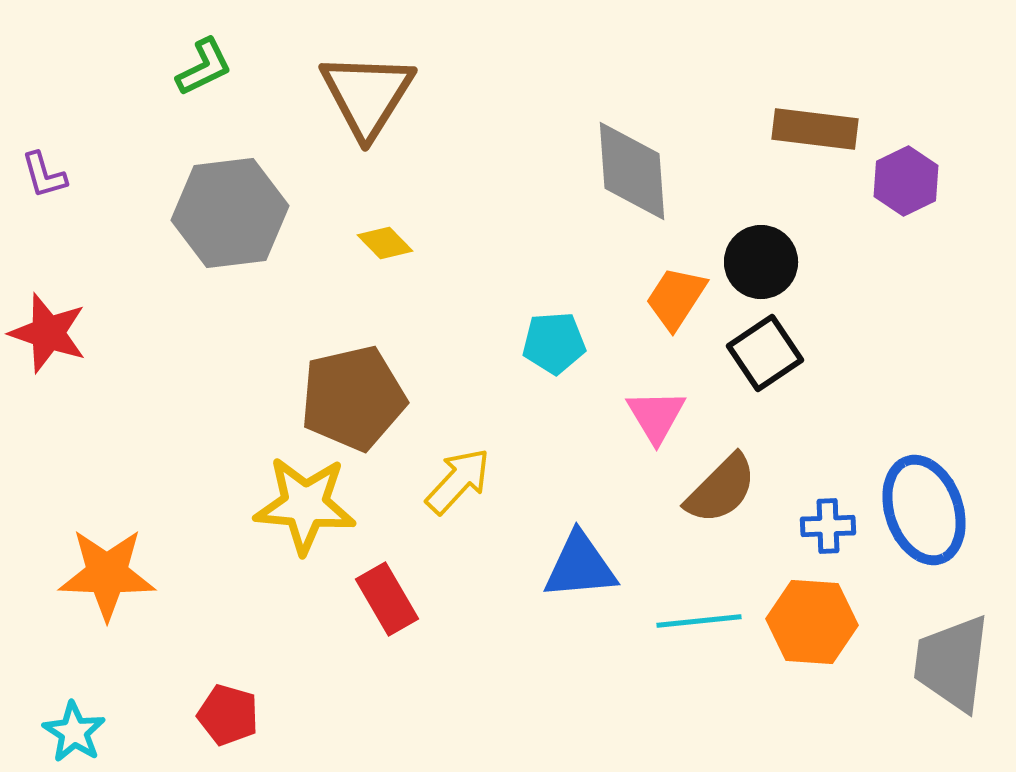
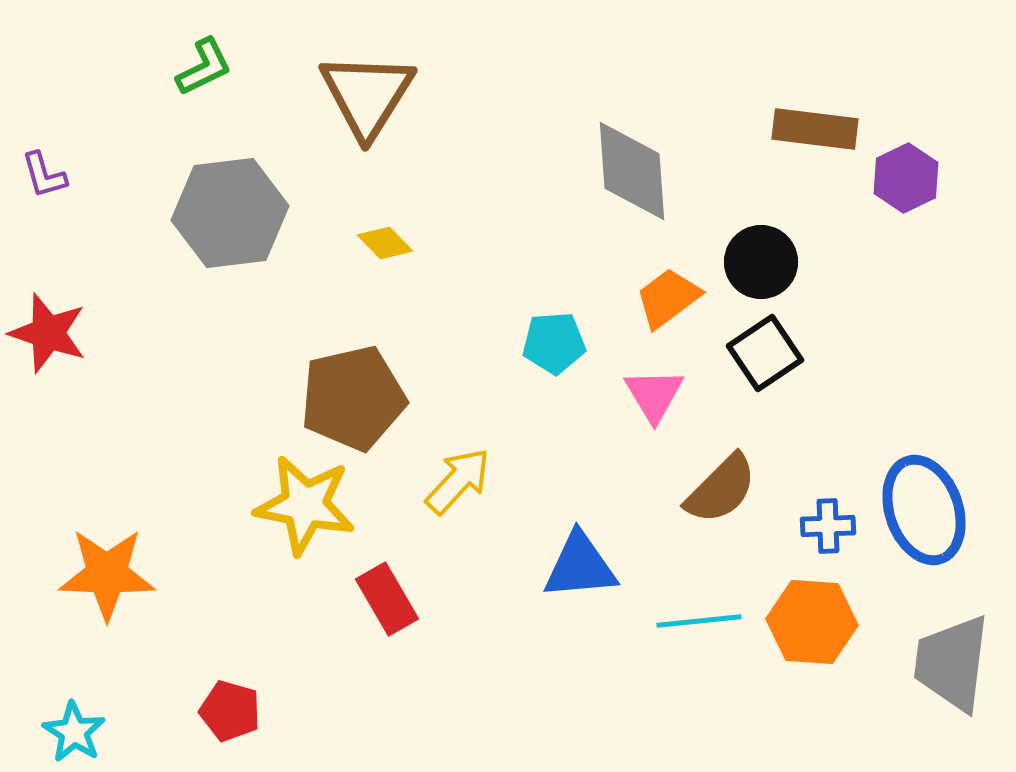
purple hexagon: moved 3 px up
orange trapezoid: moved 8 px left; rotated 20 degrees clockwise
pink triangle: moved 2 px left, 21 px up
yellow star: rotated 6 degrees clockwise
red pentagon: moved 2 px right, 4 px up
